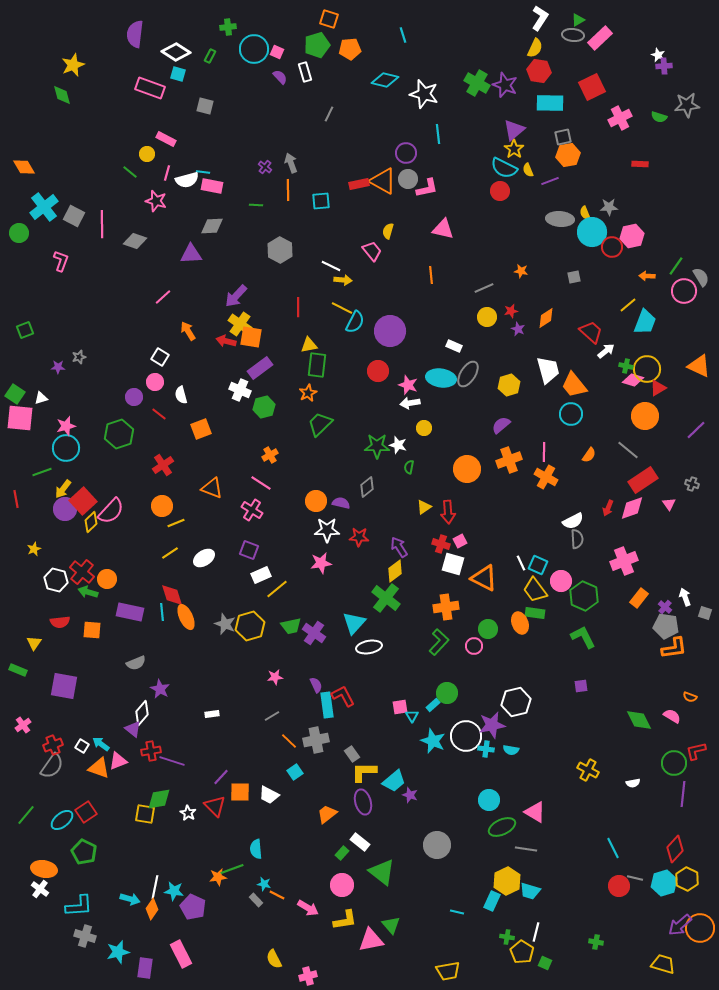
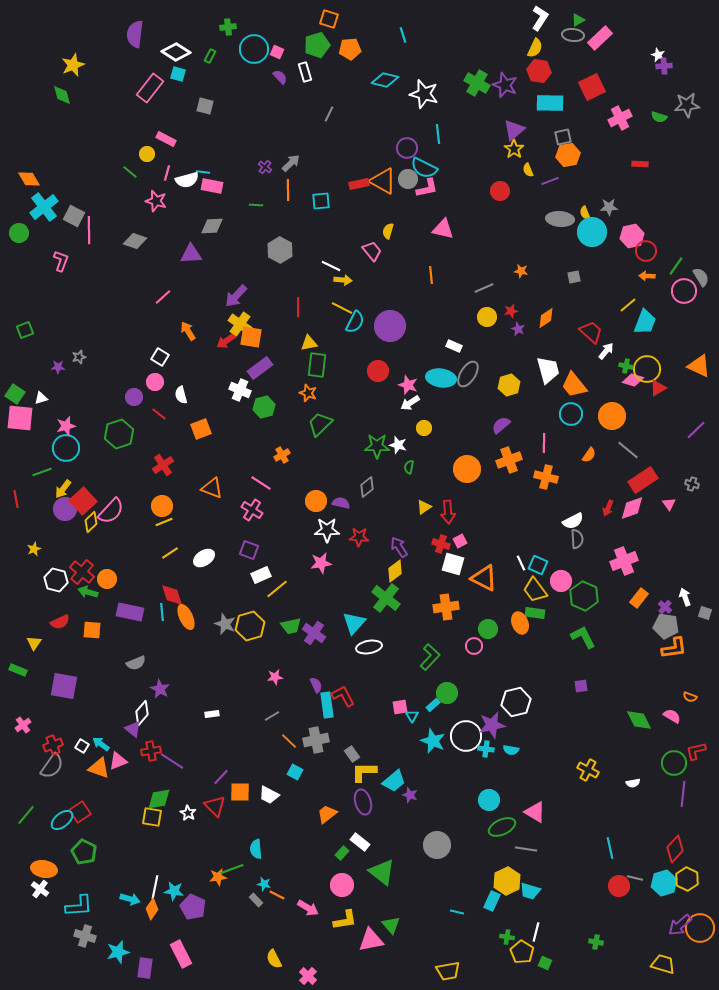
pink rectangle at (150, 88): rotated 72 degrees counterclockwise
purple circle at (406, 153): moved 1 px right, 5 px up
gray arrow at (291, 163): rotated 66 degrees clockwise
orange diamond at (24, 167): moved 5 px right, 12 px down
cyan semicircle at (504, 168): moved 80 px left
pink line at (102, 224): moved 13 px left, 6 px down
red circle at (612, 247): moved 34 px right, 4 px down
purple circle at (390, 331): moved 5 px up
red arrow at (226, 341): rotated 48 degrees counterclockwise
yellow triangle at (309, 345): moved 2 px up
white arrow at (606, 351): rotated 12 degrees counterclockwise
orange star at (308, 393): rotated 24 degrees counterclockwise
white arrow at (410, 403): rotated 24 degrees counterclockwise
orange circle at (645, 416): moved 33 px left
pink line at (544, 452): moved 9 px up
orange cross at (270, 455): moved 12 px right
orange cross at (546, 477): rotated 15 degrees counterclockwise
yellow line at (176, 523): moved 12 px left, 1 px up
red semicircle at (60, 622): rotated 18 degrees counterclockwise
green L-shape at (439, 642): moved 9 px left, 15 px down
purple line at (172, 761): rotated 15 degrees clockwise
cyan square at (295, 772): rotated 28 degrees counterclockwise
red square at (86, 812): moved 6 px left
yellow square at (145, 814): moved 7 px right, 3 px down
cyan line at (613, 848): moved 3 px left; rotated 15 degrees clockwise
pink cross at (308, 976): rotated 30 degrees counterclockwise
